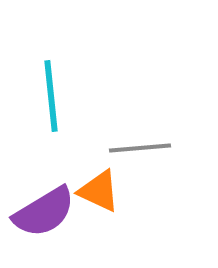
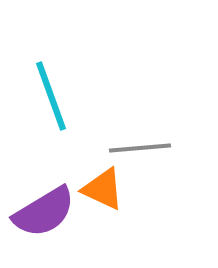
cyan line: rotated 14 degrees counterclockwise
orange triangle: moved 4 px right, 2 px up
